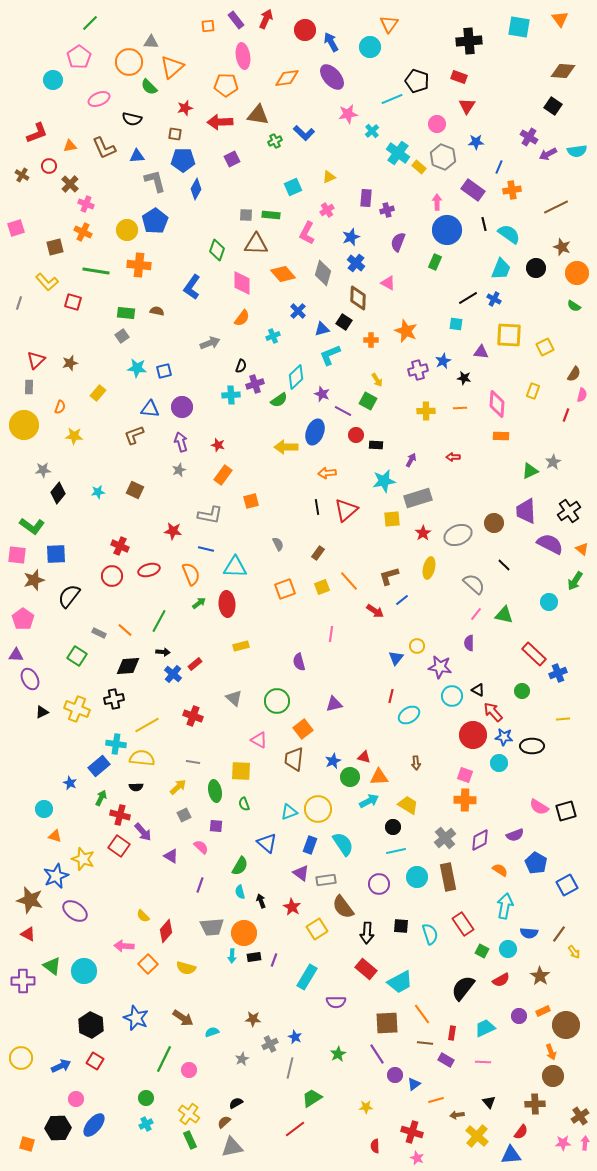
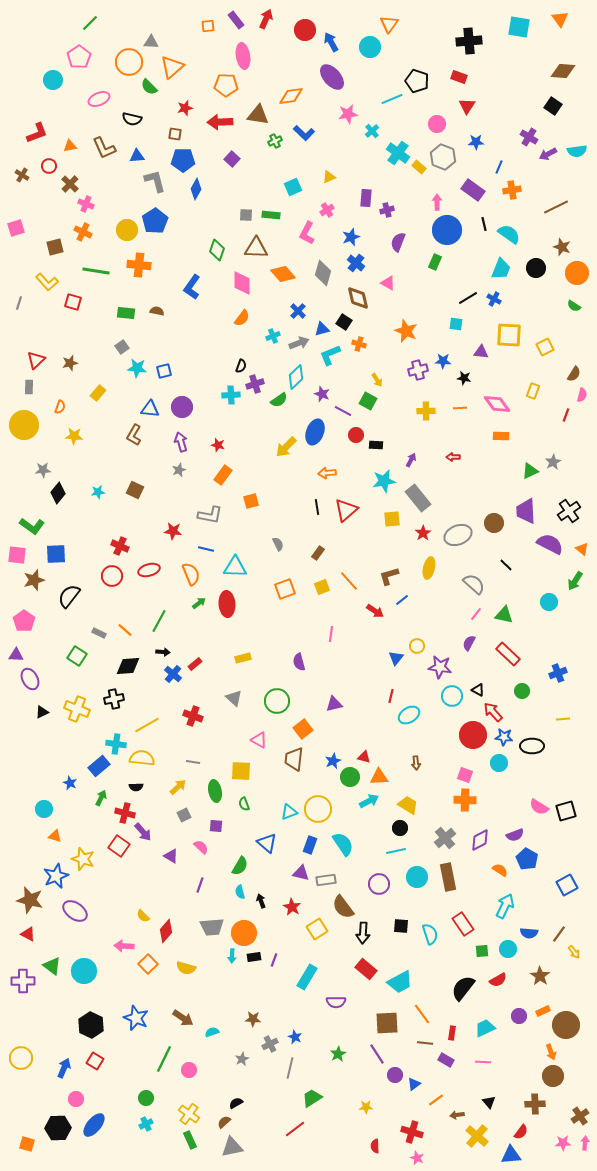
orange diamond at (287, 78): moved 4 px right, 18 px down
purple square at (232, 159): rotated 21 degrees counterclockwise
brown triangle at (256, 244): moved 4 px down
brown diamond at (358, 298): rotated 15 degrees counterclockwise
gray square at (122, 336): moved 11 px down
orange cross at (371, 340): moved 12 px left, 4 px down; rotated 16 degrees clockwise
gray arrow at (210, 343): moved 89 px right
blue star at (443, 361): rotated 28 degrees clockwise
pink diamond at (497, 404): rotated 40 degrees counterclockwise
brown L-shape at (134, 435): rotated 40 degrees counterclockwise
yellow arrow at (286, 447): rotated 45 degrees counterclockwise
gray rectangle at (418, 498): rotated 68 degrees clockwise
black line at (504, 565): moved 2 px right
pink pentagon at (23, 619): moved 1 px right, 2 px down
purple semicircle at (469, 643): rotated 28 degrees clockwise
yellow rectangle at (241, 646): moved 2 px right, 12 px down
red rectangle at (534, 654): moved 26 px left
red cross at (120, 815): moved 5 px right, 2 px up
black circle at (393, 827): moved 7 px right, 1 px down
blue pentagon at (536, 863): moved 9 px left, 4 px up
purple triangle at (301, 873): rotated 24 degrees counterclockwise
cyan arrow at (505, 906): rotated 15 degrees clockwise
black arrow at (367, 933): moved 4 px left
green square at (482, 951): rotated 32 degrees counterclockwise
red semicircle at (501, 980): moved 3 px left
blue arrow at (61, 1066): moved 3 px right, 2 px down; rotated 42 degrees counterclockwise
orange line at (436, 1100): rotated 21 degrees counterclockwise
